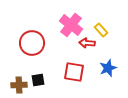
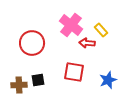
blue star: moved 12 px down
